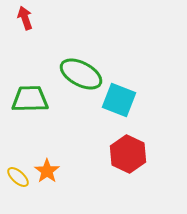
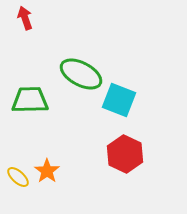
green trapezoid: moved 1 px down
red hexagon: moved 3 px left
